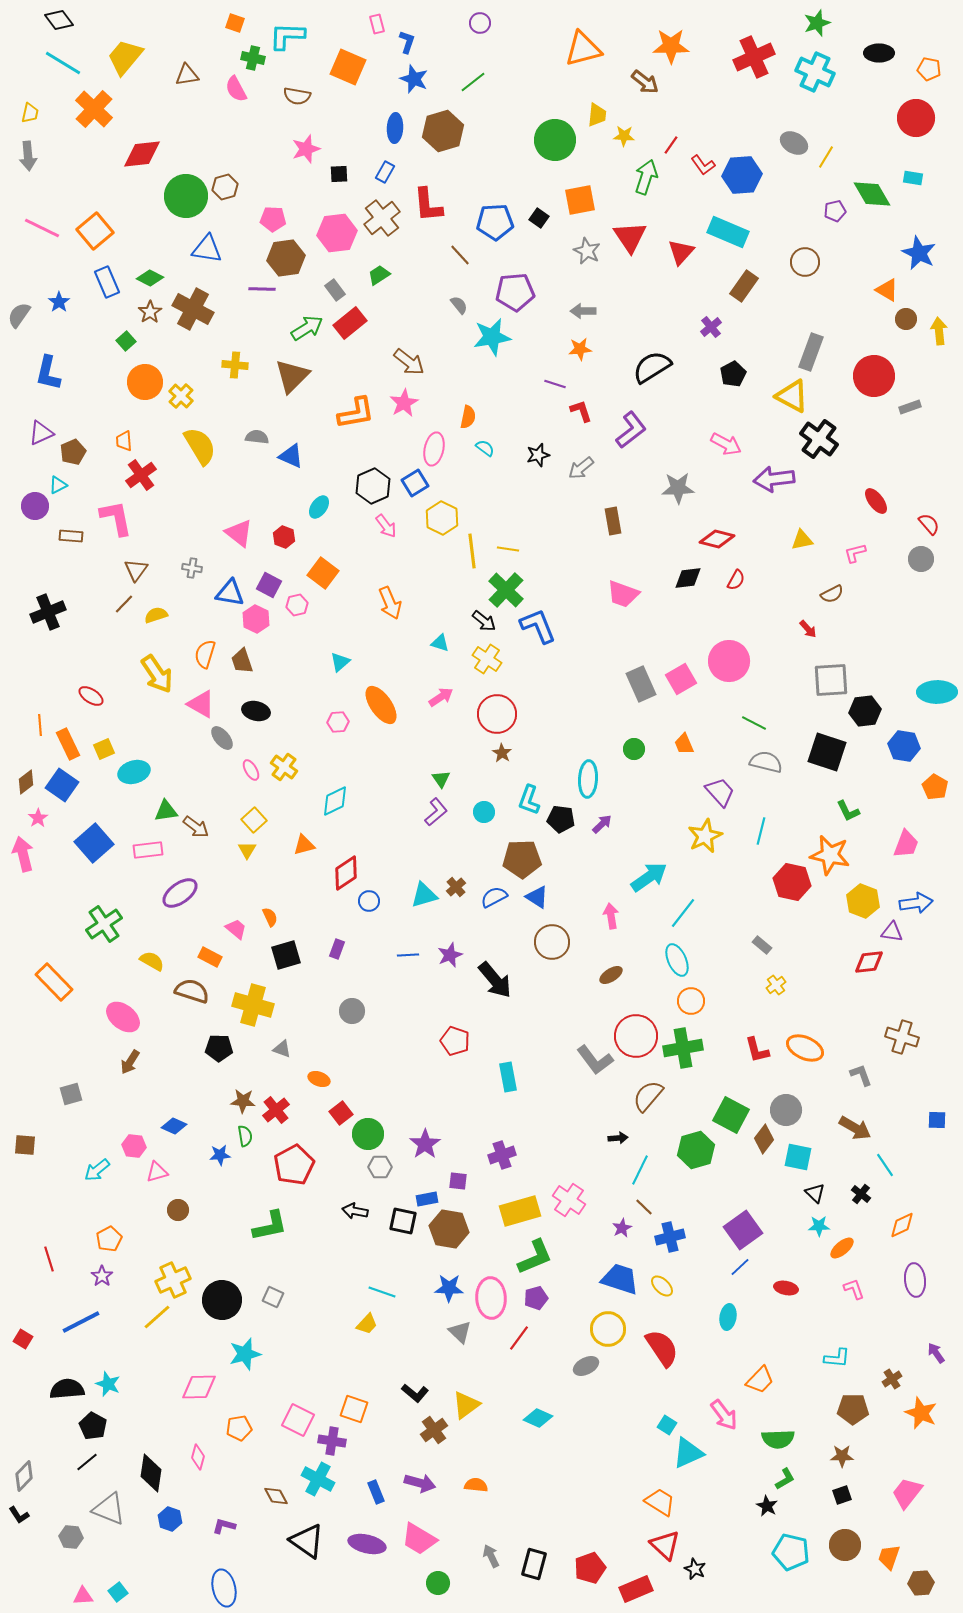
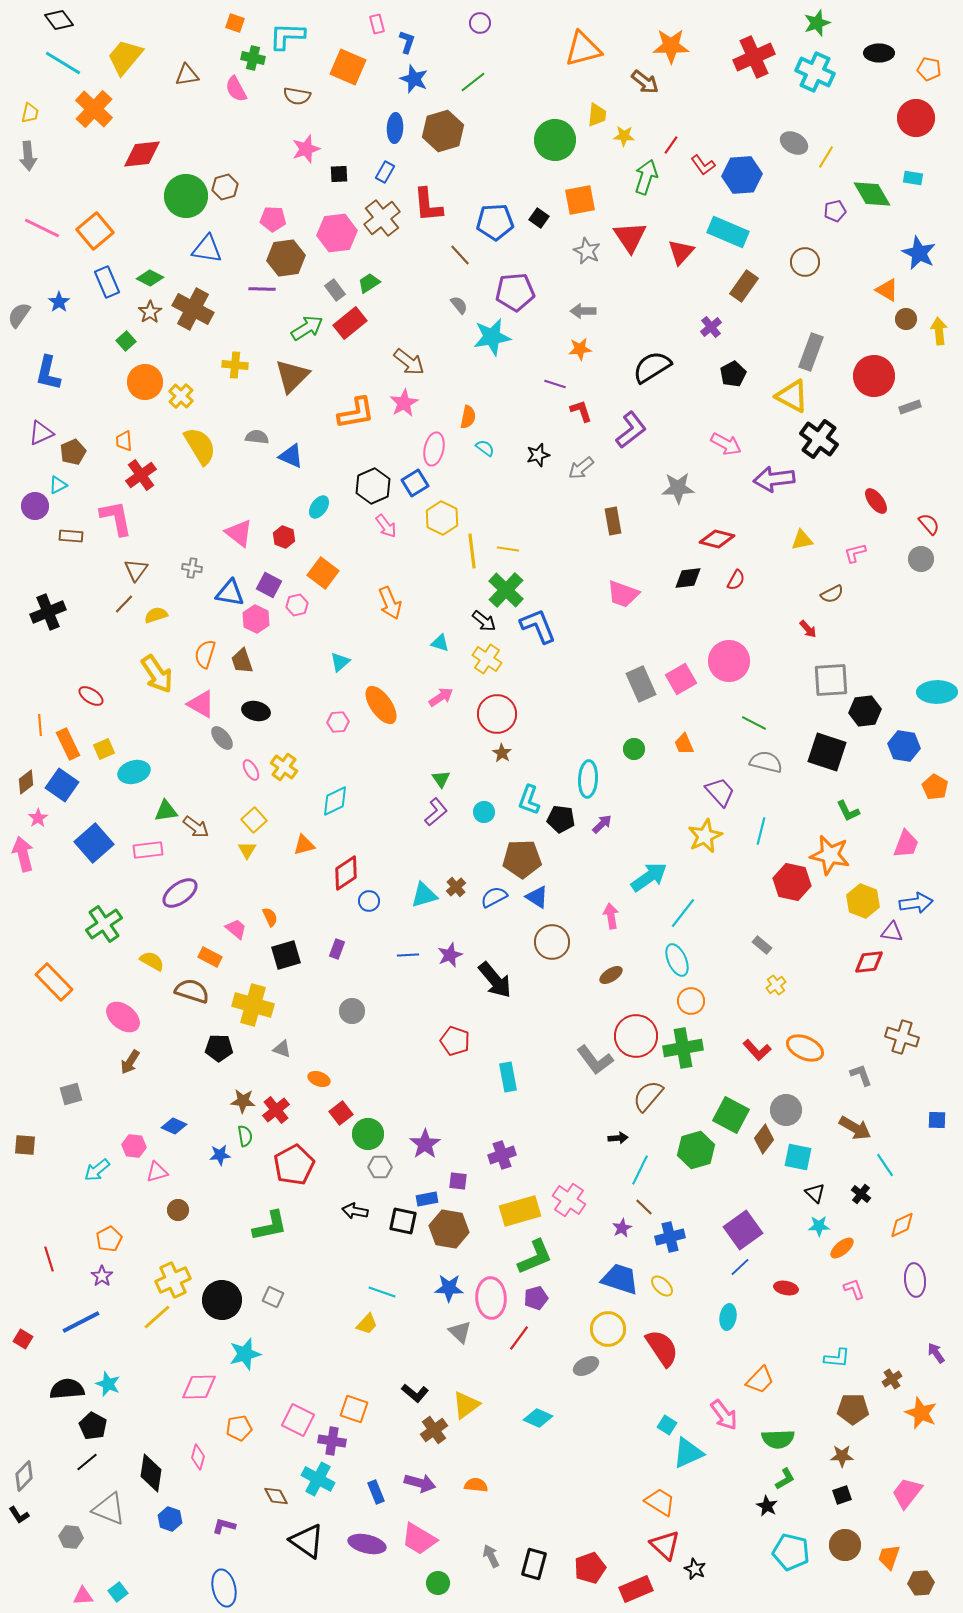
green trapezoid at (379, 275): moved 10 px left, 8 px down
red L-shape at (757, 1050): rotated 28 degrees counterclockwise
